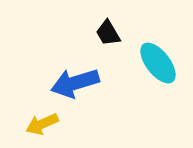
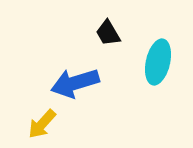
cyan ellipse: moved 1 px up; rotated 51 degrees clockwise
yellow arrow: rotated 24 degrees counterclockwise
